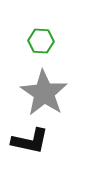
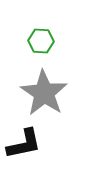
black L-shape: moved 6 px left, 3 px down; rotated 24 degrees counterclockwise
